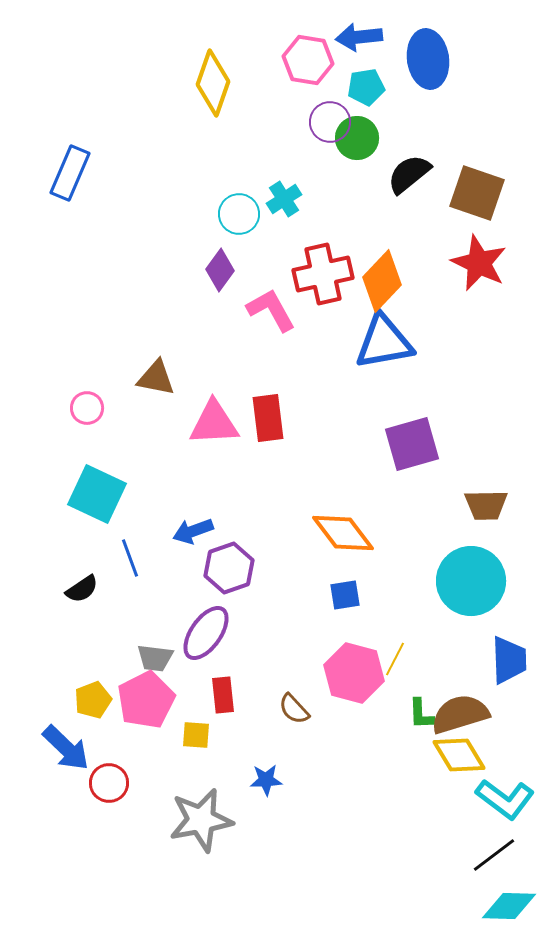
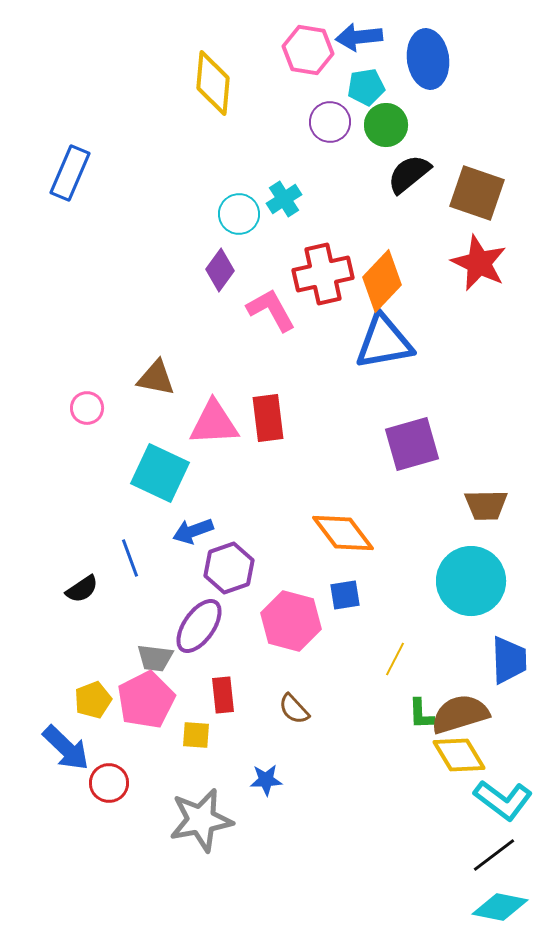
pink hexagon at (308, 60): moved 10 px up
yellow diamond at (213, 83): rotated 14 degrees counterclockwise
green circle at (357, 138): moved 29 px right, 13 px up
cyan square at (97, 494): moved 63 px right, 21 px up
purple ellipse at (206, 633): moved 7 px left, 7 px up
pink hexagon at (354, 673): moved 63 px left, 52 px up
cyan L-shape at (505, 799): moved 2 px left, 1 px down
cyan diamond at (509, 906): moved 9 px left, 1 px down; rotated 10 degrees clockwise
